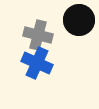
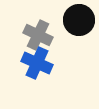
gray cross: rotated 12 degrees clockwise
